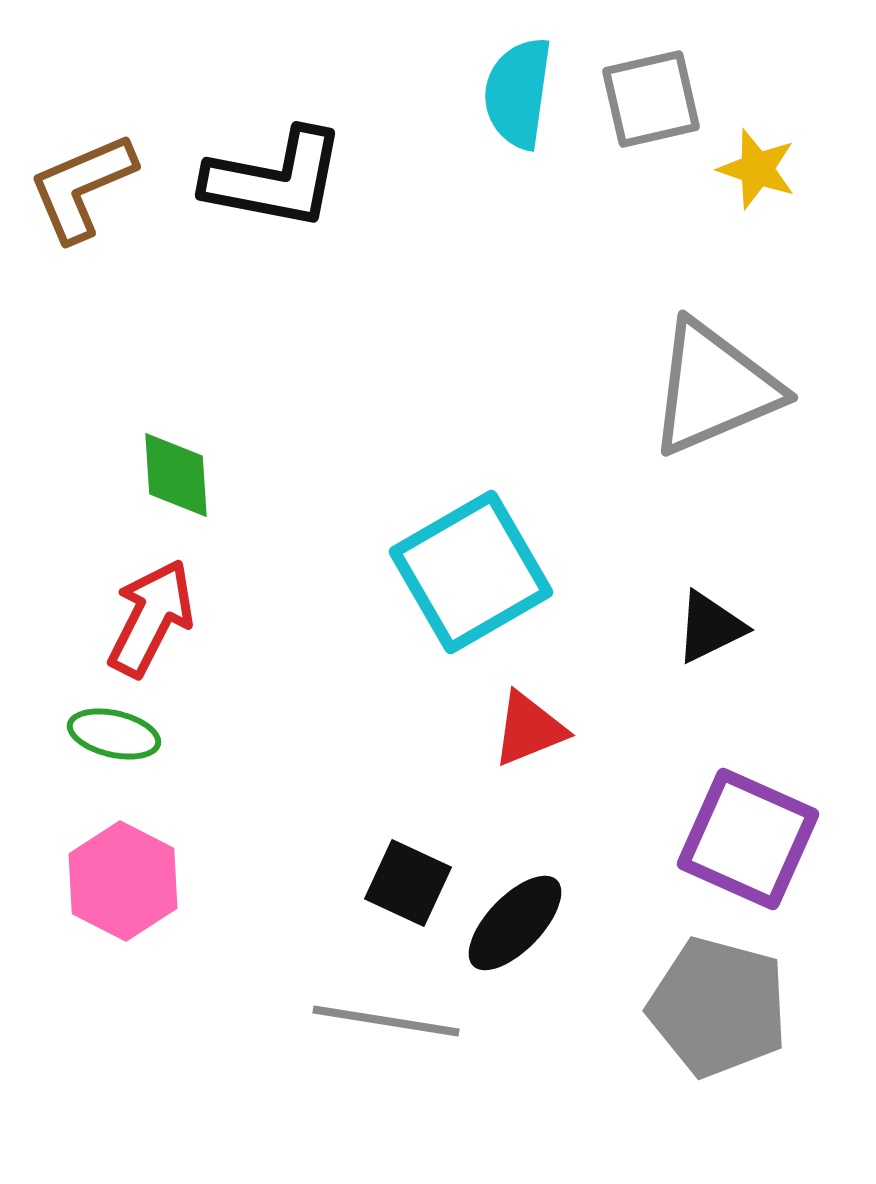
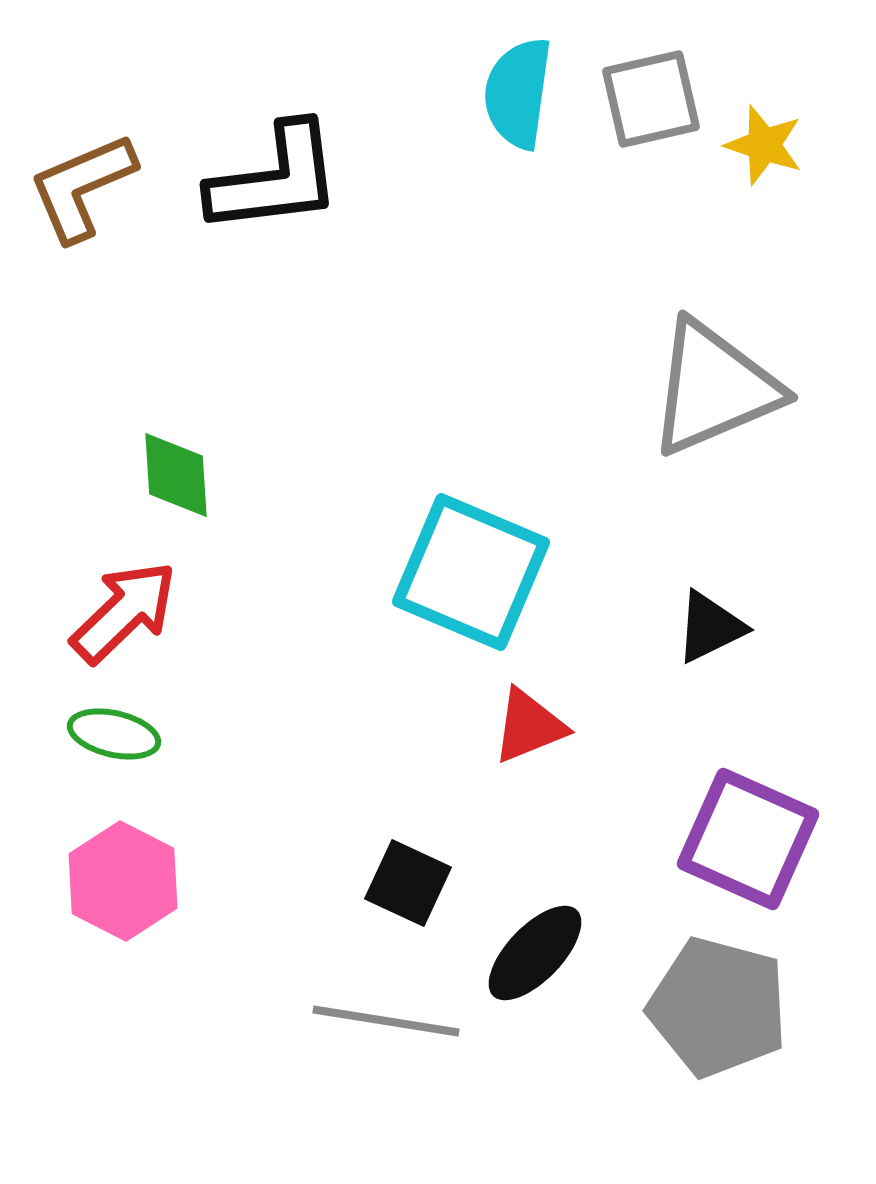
yellow star: moved 7 px right, 24 px up
black L-shape: rotated 18 degrees counterclockwise
cyan square: rotated 37 degrees counterclockwise
red arrow: moved 27 px left, 6 px up; rotated 19 degrees clockwise
red triangle: moved 3 px up
black ellipse: moved 20 px right, 30 px down
